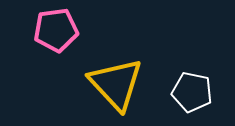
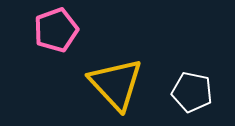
pink pentagon: rotated 12 degrees counterclockwise
